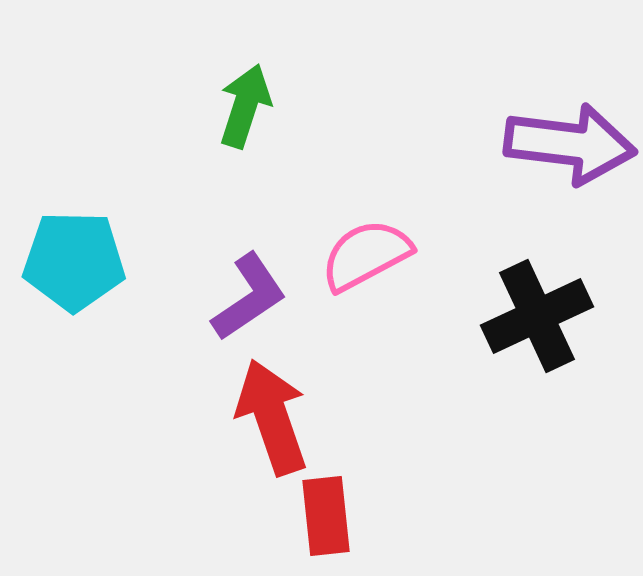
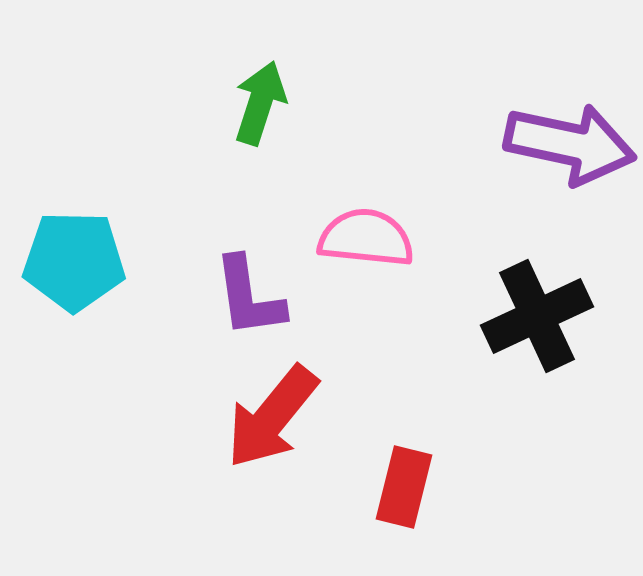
green arrow: moved 15 px right, 3 px up
purple arrow: rotated 5 degrees clockwise
pink semicircle: moved 17 px up; rotated 34 degrees clockwise
purple L-shape: rotated 116 degrees clockwise
red arrow: rotated 122 degrees counterclockwise
red rectangle: moved 78 px right, 29 px up; rotated 20 degrees clockwise
